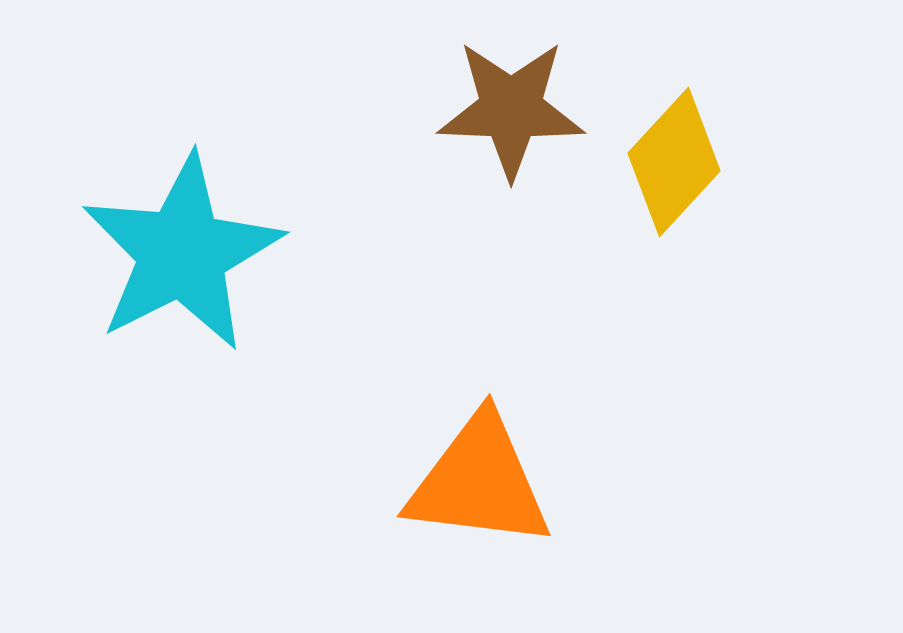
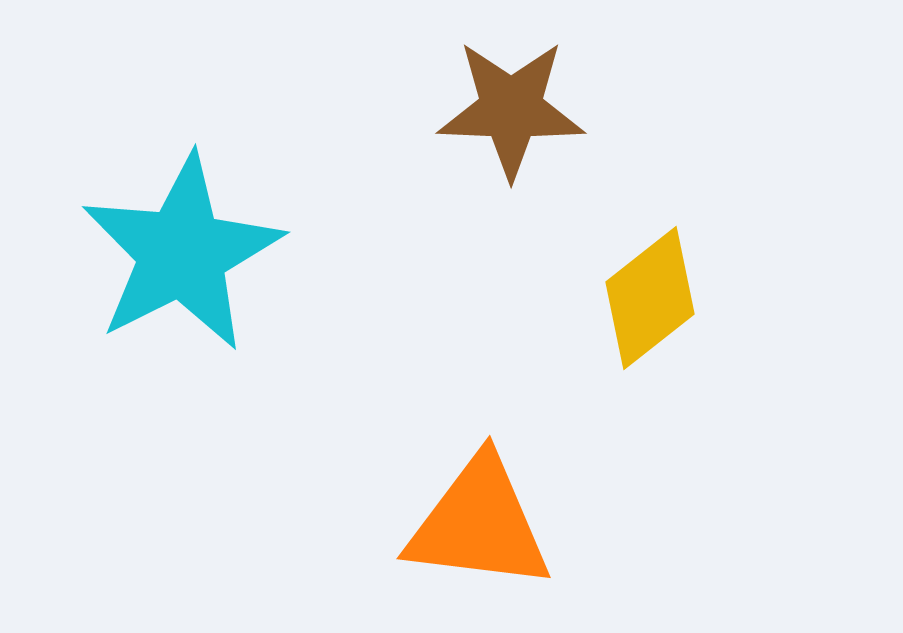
yellow diamond: moved 24 px left, 136 px down; rotated 9 degrees clockwise
orange triangle: moved 42 px down
